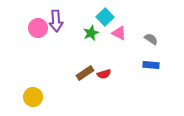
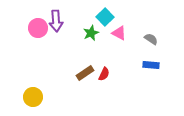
red semicircle: rotated 48 degrees counterclockwise
